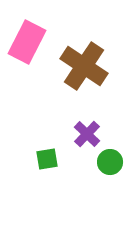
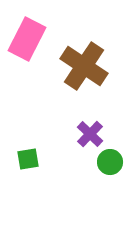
pink rectangle: moved 3 px up
purple cross: moved 3 px right
green square: moved 19 px left
